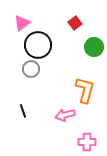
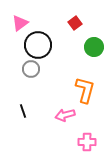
pink triangle: moved 2 px left
